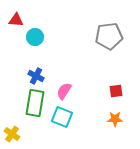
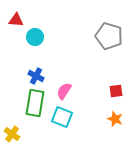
gray pentagon: rotated 24 degrees clockwise
orange star: rotated 21 degrees clockwise
